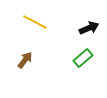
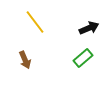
yellow line: rotated 25 degrees clockwise
brown arrow: rotated 120 degrees clockwise
